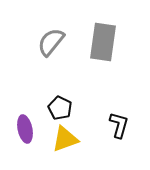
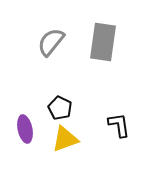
black L-shape: rotated 24 degrees counterclockwise
